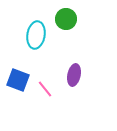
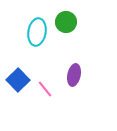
green circle: moved 3 px down
cyan ellipse: moved 1 px right, 3 px up
blue square: rotated 25 degrees clockwise
